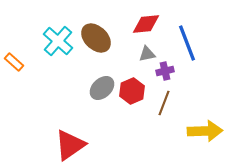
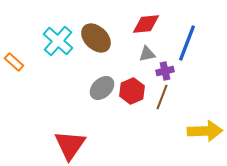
blue line: rotated 42 degrees clockwise
brown line: moved 2 px left, 6 px up
red triangle: rotated 20 degrees counterclockwise
